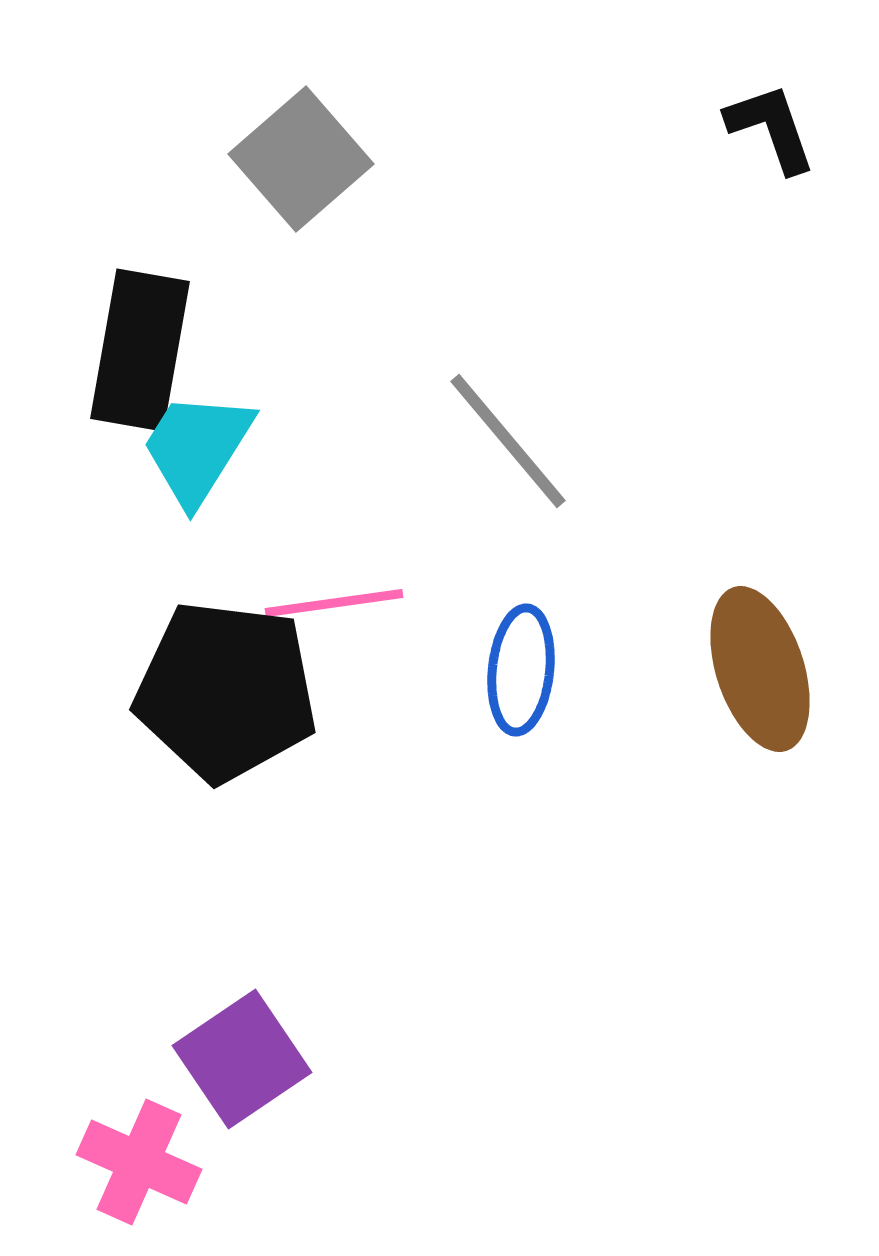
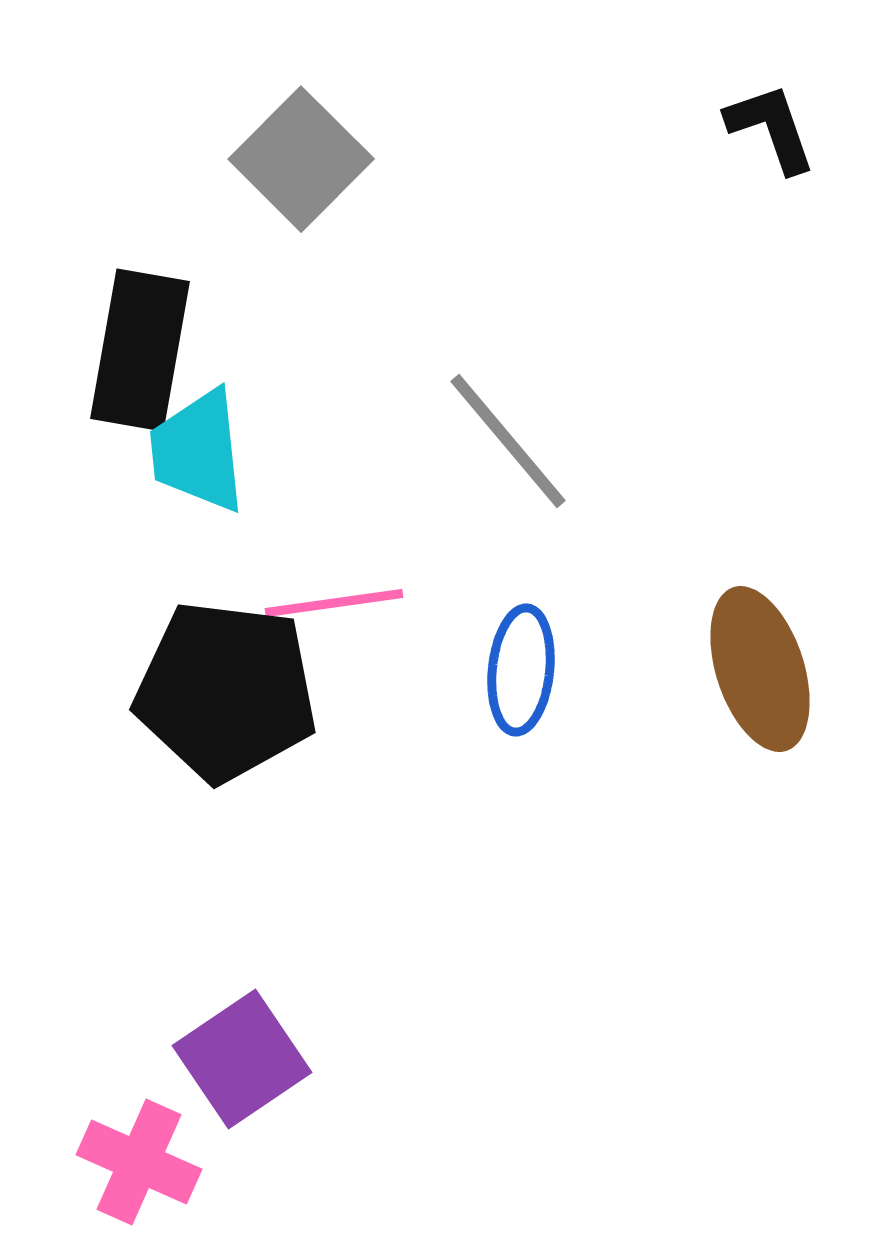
gray square: rotated 4 degrees counterclockwise
cyan trapezoid: moved 1 px right, 3 px down; rotated 38 degrees counterclockwise
